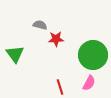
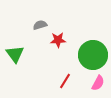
gray semicircle: rotated 32 degrees counterclockwise
red star: moved 2 px right, 1 px down
pink semicircle: moved 9 px right
red line: moved 5 px right, 6 px up; rotated 49 degrees clockwise
